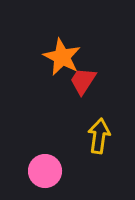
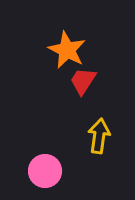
orange star: moved 5 px right, 7 px up
